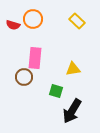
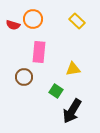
pink rectangle: moved 4 px right, 6 px up
green square: rotated 16 degrees clockwise
